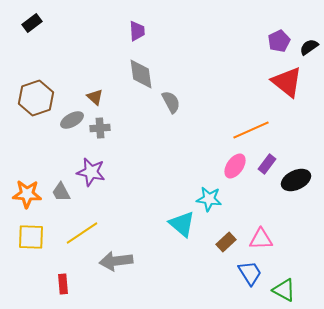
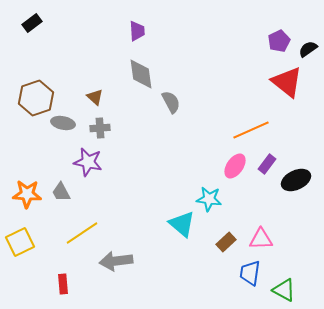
black semicircle: moved 1 px left, 2 px down
gray ellipse: moved 9 px left, 3 px down; rotated 40 degrees clockwise
purple star: moved 3 px left, 10 px up
yellow square: moved 11 px left, 5 px down; rotated 28 degrees counterclockwise
blue trapezoid: rotated 140 degrees counterclockwise
